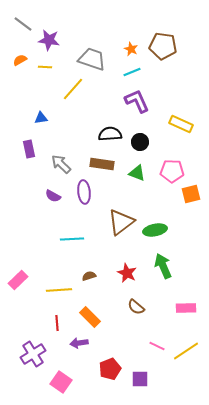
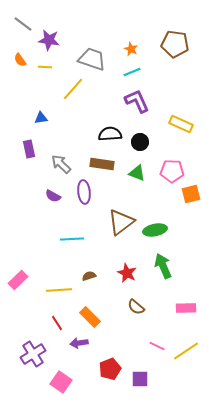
brown pentagon at (163, 46): moved 12 px right, 2 px up
orange semicircle at (20, 60): rotated 96 degrees counterclockwise
red line at (57, 323): rotated 28 degrees counterclockwise
